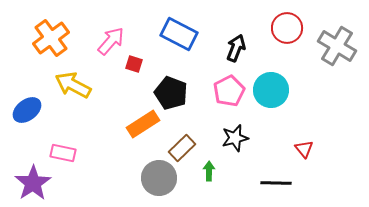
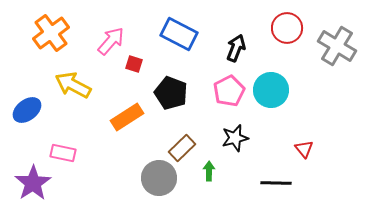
orange cross: moved 5 px up
orange rectangle: moved 16 px left, 7 px up
